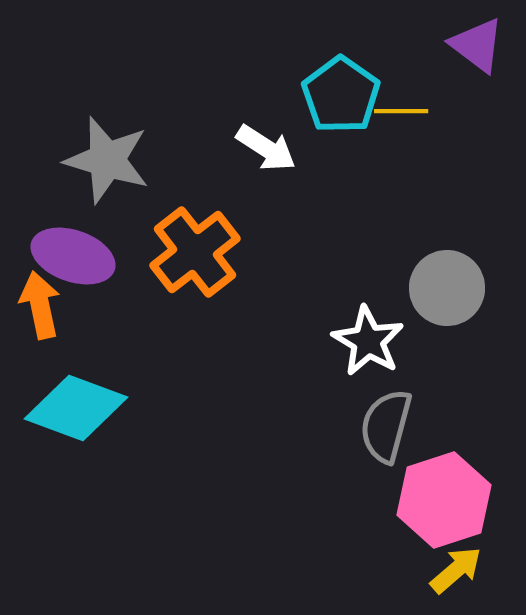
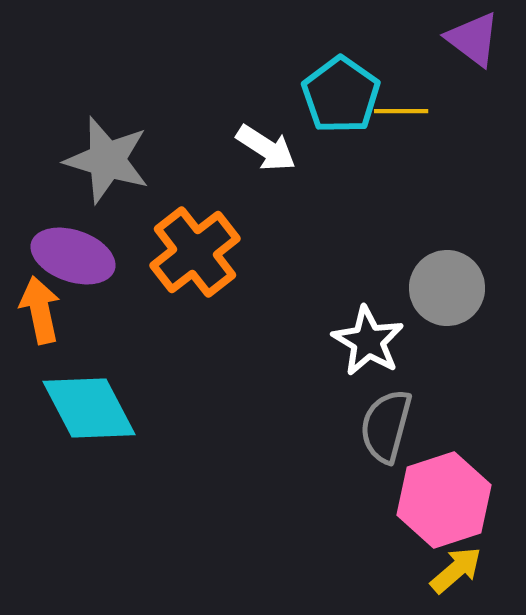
purple triangle: moved 4 px left, 6 px up
orange arrow: moved 5 px down
cyan diamond: moved 13 px right; rotated 42 degrees clockwise
